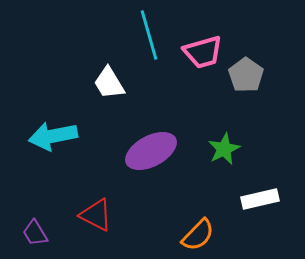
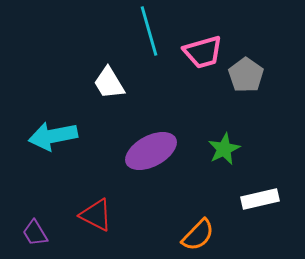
cyan line: moved 4 px up
